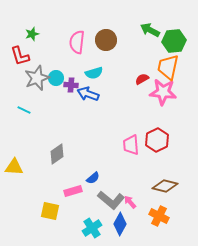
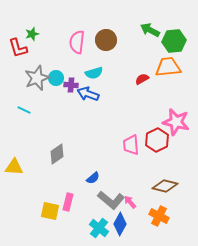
red L-shape: moved 2 px left, 8 px up
orange trapezoid: rotated 72 degrees clockwise
pink star: moved 13 px right, 30 px down; rotated 8 degrees clockwise
pink rectangle: moved 5 px left, 11 px down; rotated 60 degrees counterclockwise
cyan cross: moved 7 px right; rotated 18 degrees counterclockwise
